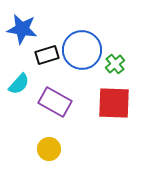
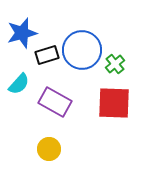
blue star: moved 4 px down; rotated 24 degrees counterclockwise
